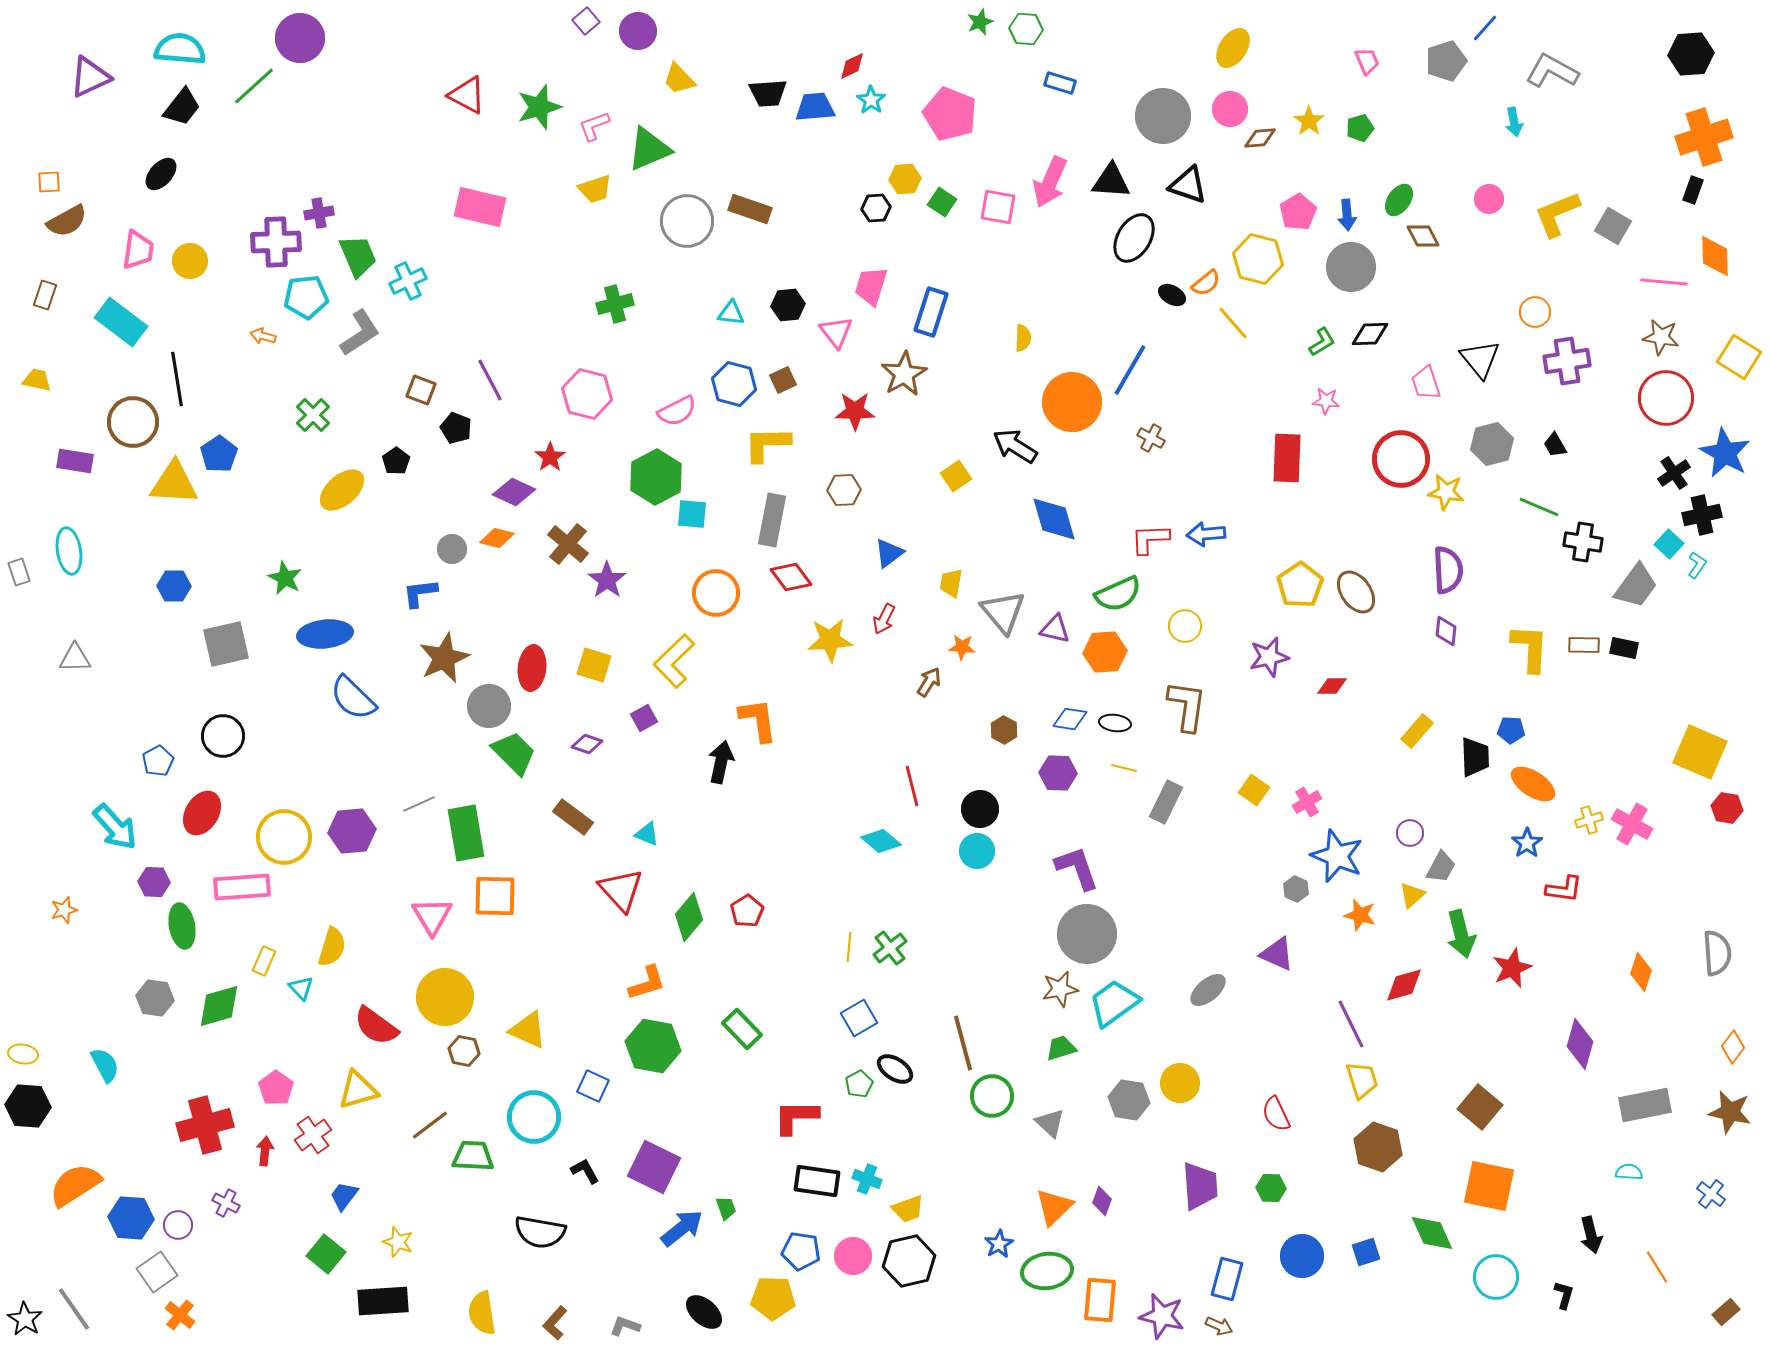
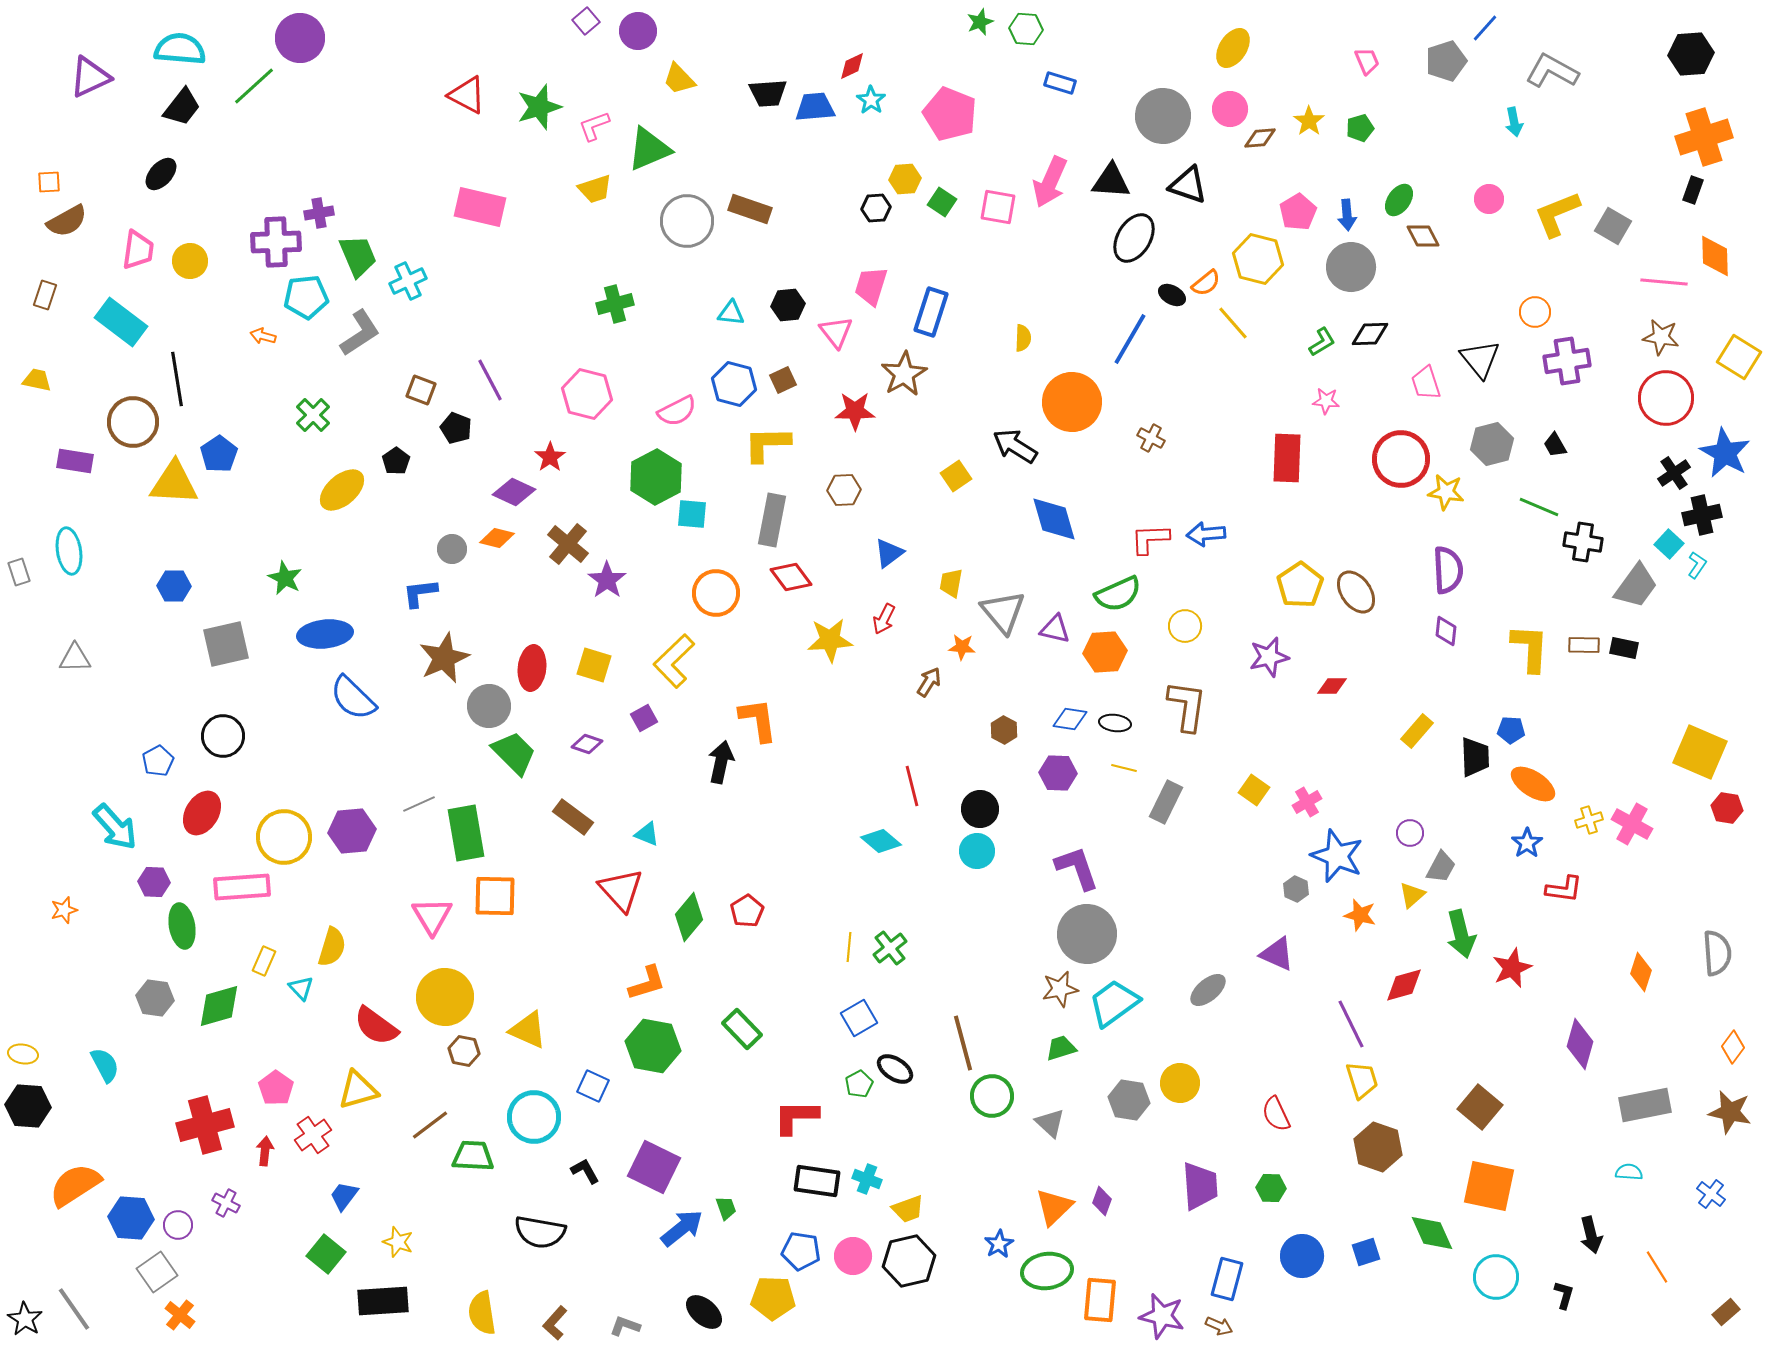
blue line at (1130, 370): moved 31 px up
